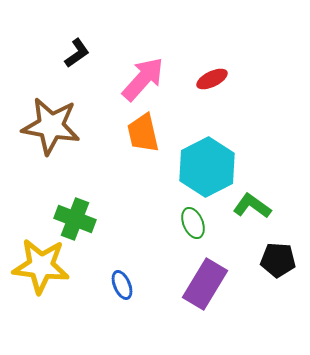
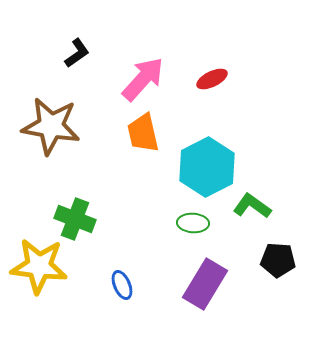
green ellipse: rotated 64 degrees counterclockwise
yellow star: moved 2 px left
